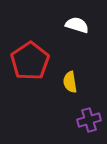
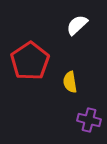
white semicircle: rotated 60 degrees counterclockwise
purple cross: rotated 30 degrees clockwise
